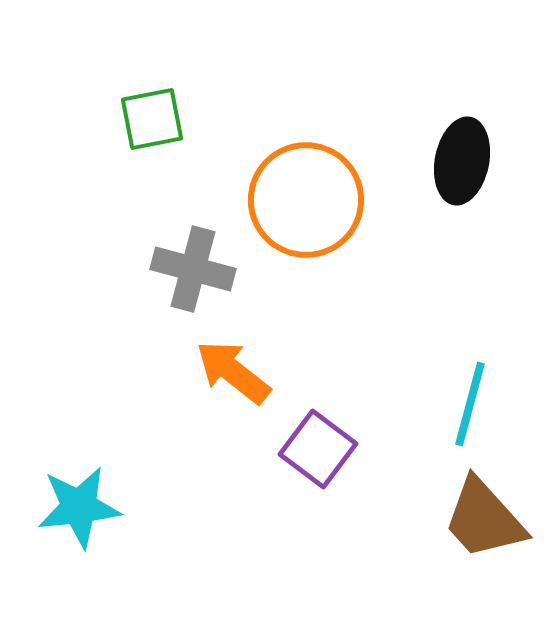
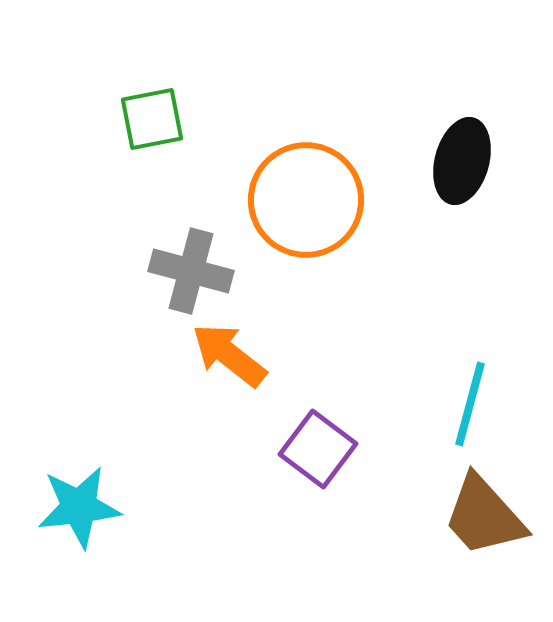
black ellipse: rotated 4 degrees clockwise
gray cross: moved 2 px left, 2 px down
orange arrow: moved 4 px left, 17 px up
brown trapezoid: moved 3 px up
